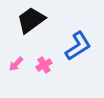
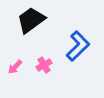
blue L-shape: rotated 12 degrees counterclockwise
pink arrow: moved 1 px left, 3 px down
